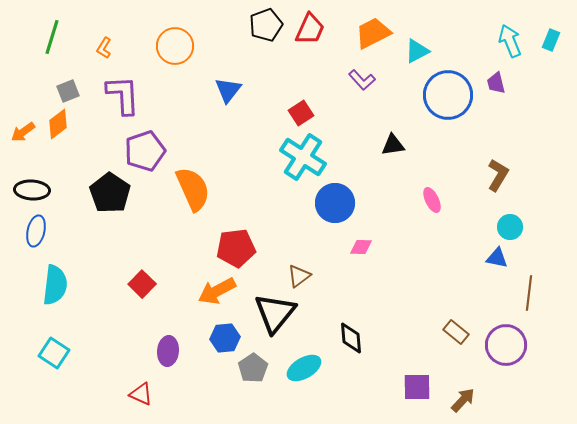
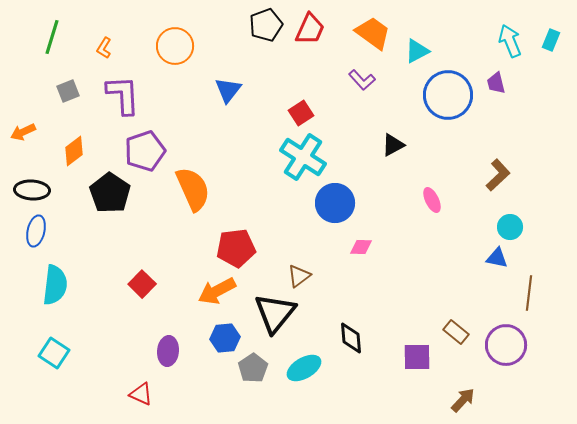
orange trapezoid at (373, 33): rotated 63 degrees clockwise
orange diamond at (58, 124): moved 16 px right, 27 px down
orange arrow at (23, 132): rotated 10 degrees clockwise
black triangle at (393, 145): rotated 20 degrees counterclockwise
brown L-shape at (498, 175): rotated 16 degrees clockwise
purple square at (417, 387): moved 30 px up
